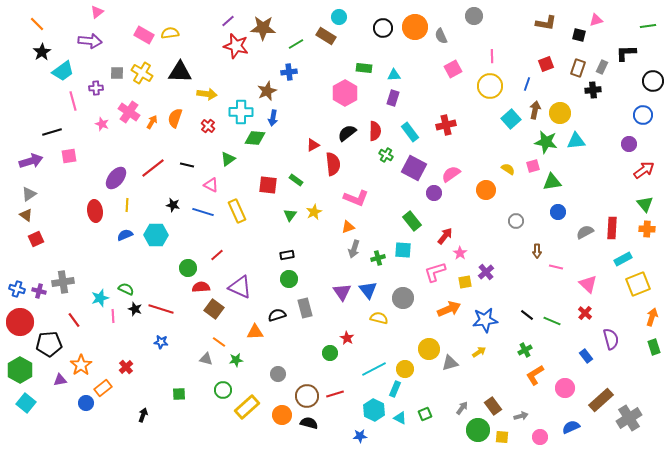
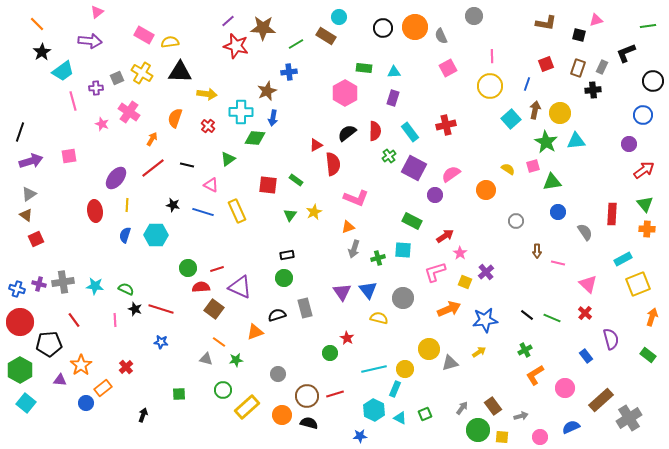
yellow semicircle at (170, 33): moved 9 px down
black L-shape at (626, 53): rotated 20 degrees counterclockwise
pink square at (453, 69): moved 5 px left, 1 px up
gray square at (117, 73): moved 5 px down; rotated 24 degrees counterclockwise
cyan triangle at (394, 75): moved 3 px up
orange arrow at (152, 122): moved 17 px down
black line at (52, 132): moved 32 px left; rotated 54 degrees counterclockwise
green star at (546, 142): rotated 20 degrees clockwise
red triangle at (313, 145): moved 3 px right
green cross at (386, 155): moved 3 px right, 1 px down; rotated 24 degrees clockwise
purple circle at (434, 193): moved 1 px right, 2 px down
green rectangle at (412, 221): rotated 24 degrees counterclockwise
red rectangle at (612, 228): moved 14 px up
gray semicircle at (585, 232): rotated 84 degrees clockwise
blue semicircle at (125, 235): rotated 49 degrees counterclockwise
red arrow at (445, 236): rotated 18 degrees clockwise
red line at (217, 255): moved 14 px down; rotated 24 degrees clockwise
pink line at (556, 267): moved 2 px right, 4 px up
green circle at (289, 279): moved 5 px left, 1 px up
yellow square at (465, 282): rotated 32 degrees clockwise
purple cross at (39, 291): moved 7 px up
cyan star at (100, 298): moved 5 px left, 12 px up; rotated 24 degrees clockwise
pink line at (113, 316): moved 2 px right, 4 px down
green line at (552, 321): moved 3 px up
orange triangle at (255, 332): rotated 18 degrees counterclockwise
green rectangle at (654, 347): moved 6 px left, 8 px down; rotated 35 degrees counterclockwise
cyan line at (374, 369): rotated 15 degrees clockwise
purple triangle at (60, 380): rotated 16 degrees clockwise
